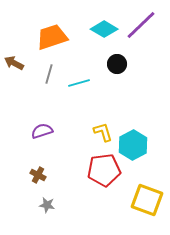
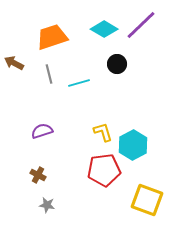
gray line: rotated 30 degrees counterclockwise
